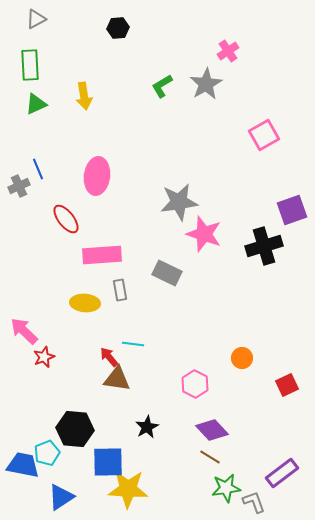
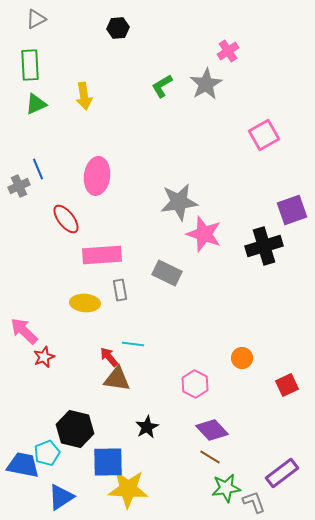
black hexagon at (75, 429): rotated 9 degrees clockwise
